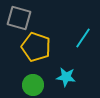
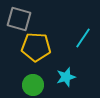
gray square: moved 1 px down
yellow pentagon: rotated 16 degrees counterclockwise
cyan star: rotated 24 degrees counterclockwise
